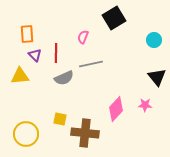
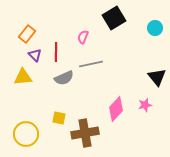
orange rectangle: rotated 42 degrees clockwise
cyan circle: moved 1 px right, 12 px up
red line: moved 1 px up
yellow triangle: moved 3 px right, 1 px down
pink star: rotated 16 degrees counterclockwise
yellow square: moved 1 px left, 1 px up
brown cross: rotated 16 degrees counterclockwise
